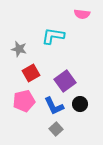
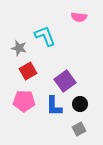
pink semicircle: moved 3 px left, 3 px down
cyan L-shape: moved 8 px left; rotated 60 degrees clockwise
gray star: moved 1 px up
red square: moved 3 px left, 2 px up
pink pentagon: rotated 15 degrees clockwise
blue L-shape: rotated 25 degrees clockwise
gray square: moved 23 px right; rotated 16 degrees clockwise
